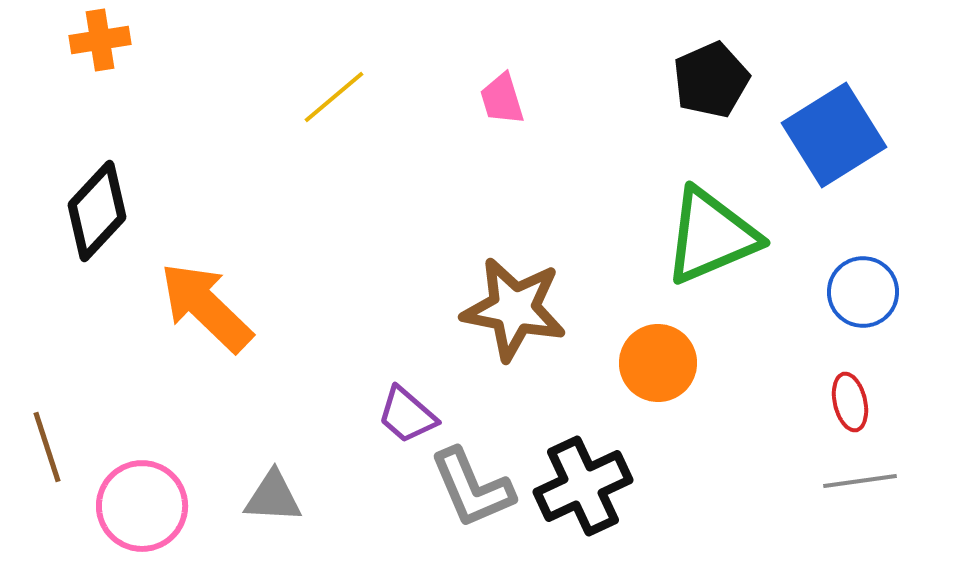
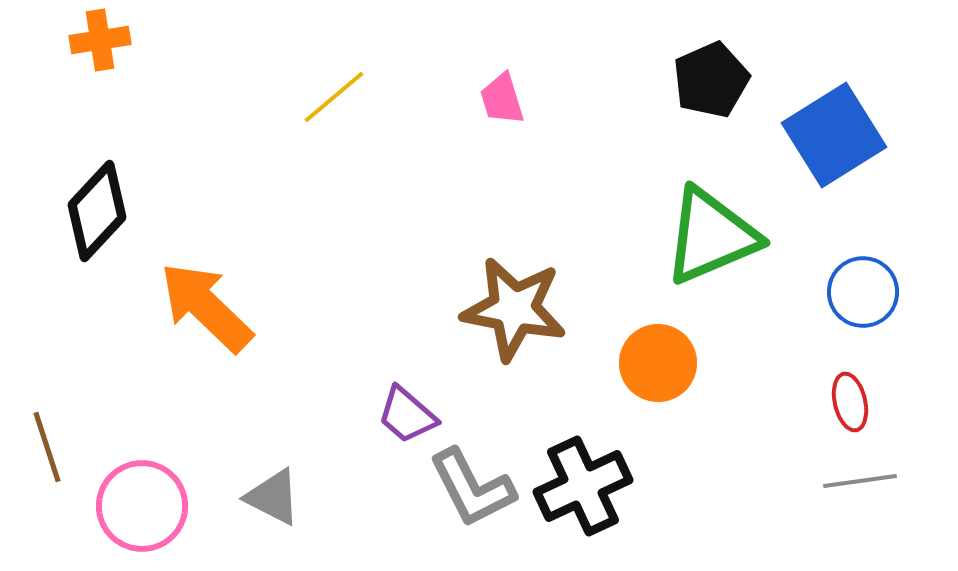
gray L-shape: rotated 4 degrees counterclockwise
gray triangle: rotated 24 degrees clockwise
